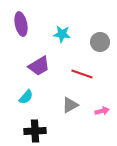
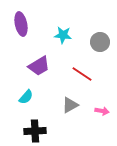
cyan star: moved 1 px right, 1 px down
red line: rotated 15 degrees clockwise
pink arrow: rotated 24 degrees clockwise
